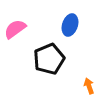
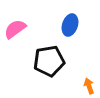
black pentagon: moved 2 px down; rotated 12 degrees clockwise
